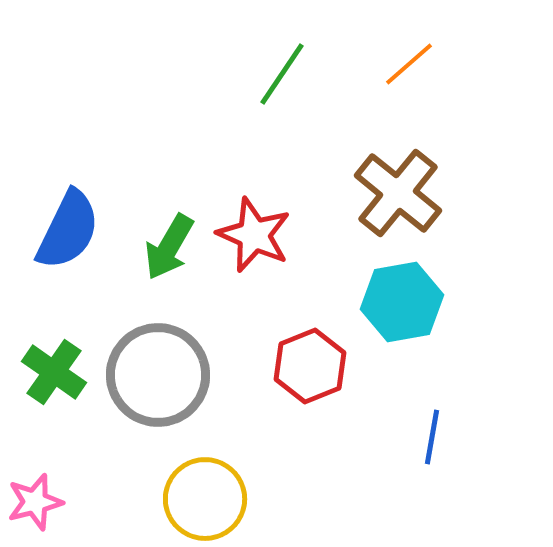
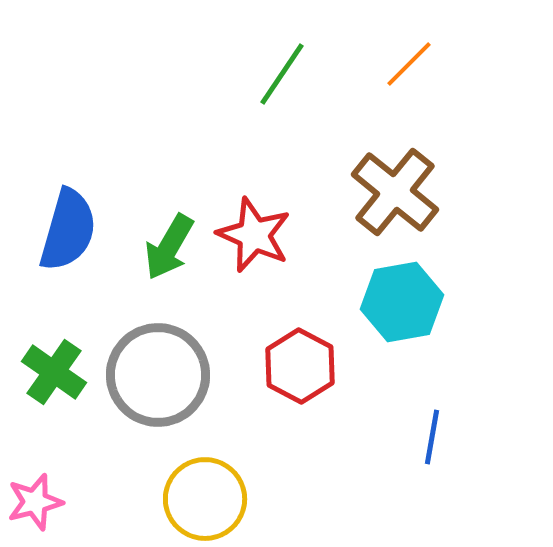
orange line: rotated 4 degrees counterclockwise
brown cross: moved 3 px left, 1 px up
blue semicircle: rotated 10 degrees counterclockwise
red hexagon: moved 10 px left; rotated 10 degrees counterclockwise
